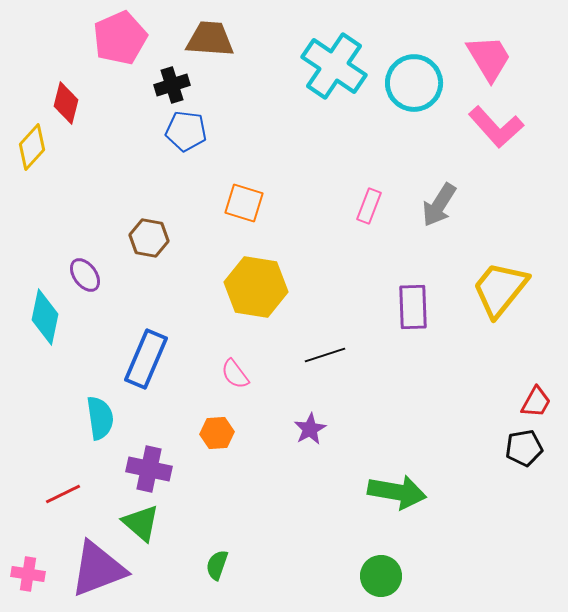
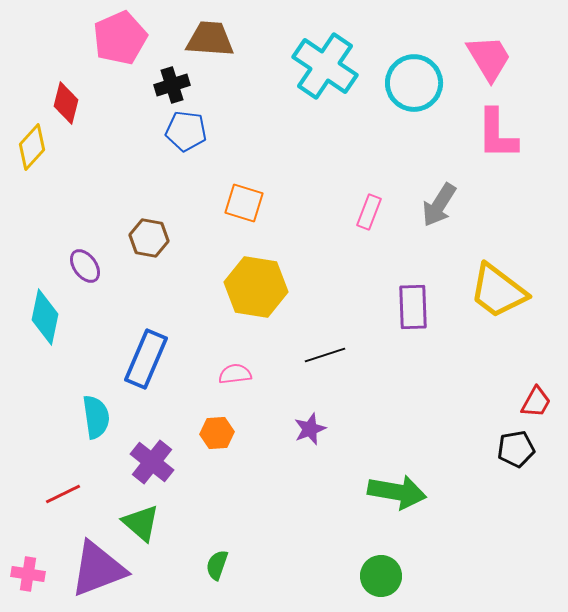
cyan cross: moved 9 px left
pink L-shape: moved 1 px right, 7 px down; rotated 42 degrees clockwise
pink rectangle: moved 6 px down
purple ellipse: moved 9 px up
yellow trapezoid: moved 2 px left, 2 px down; rotated 92 degrees counterclockwise
pink semicircle: rotated 120 degrees clockwise
cyan semicircle: moved 4 px left, 1 px up
purple star: rotated 8 degrees clockwise
black pentagon: moved 8 px left, 1 px down
purple cross: moved 3 px right, 7 px up; rotated 27 degrees clockwise
